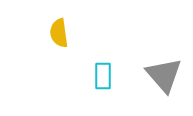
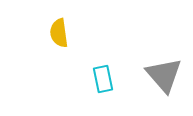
cyan rectangle: moved 3 px down; rotated 12 degrees counterclockwise
